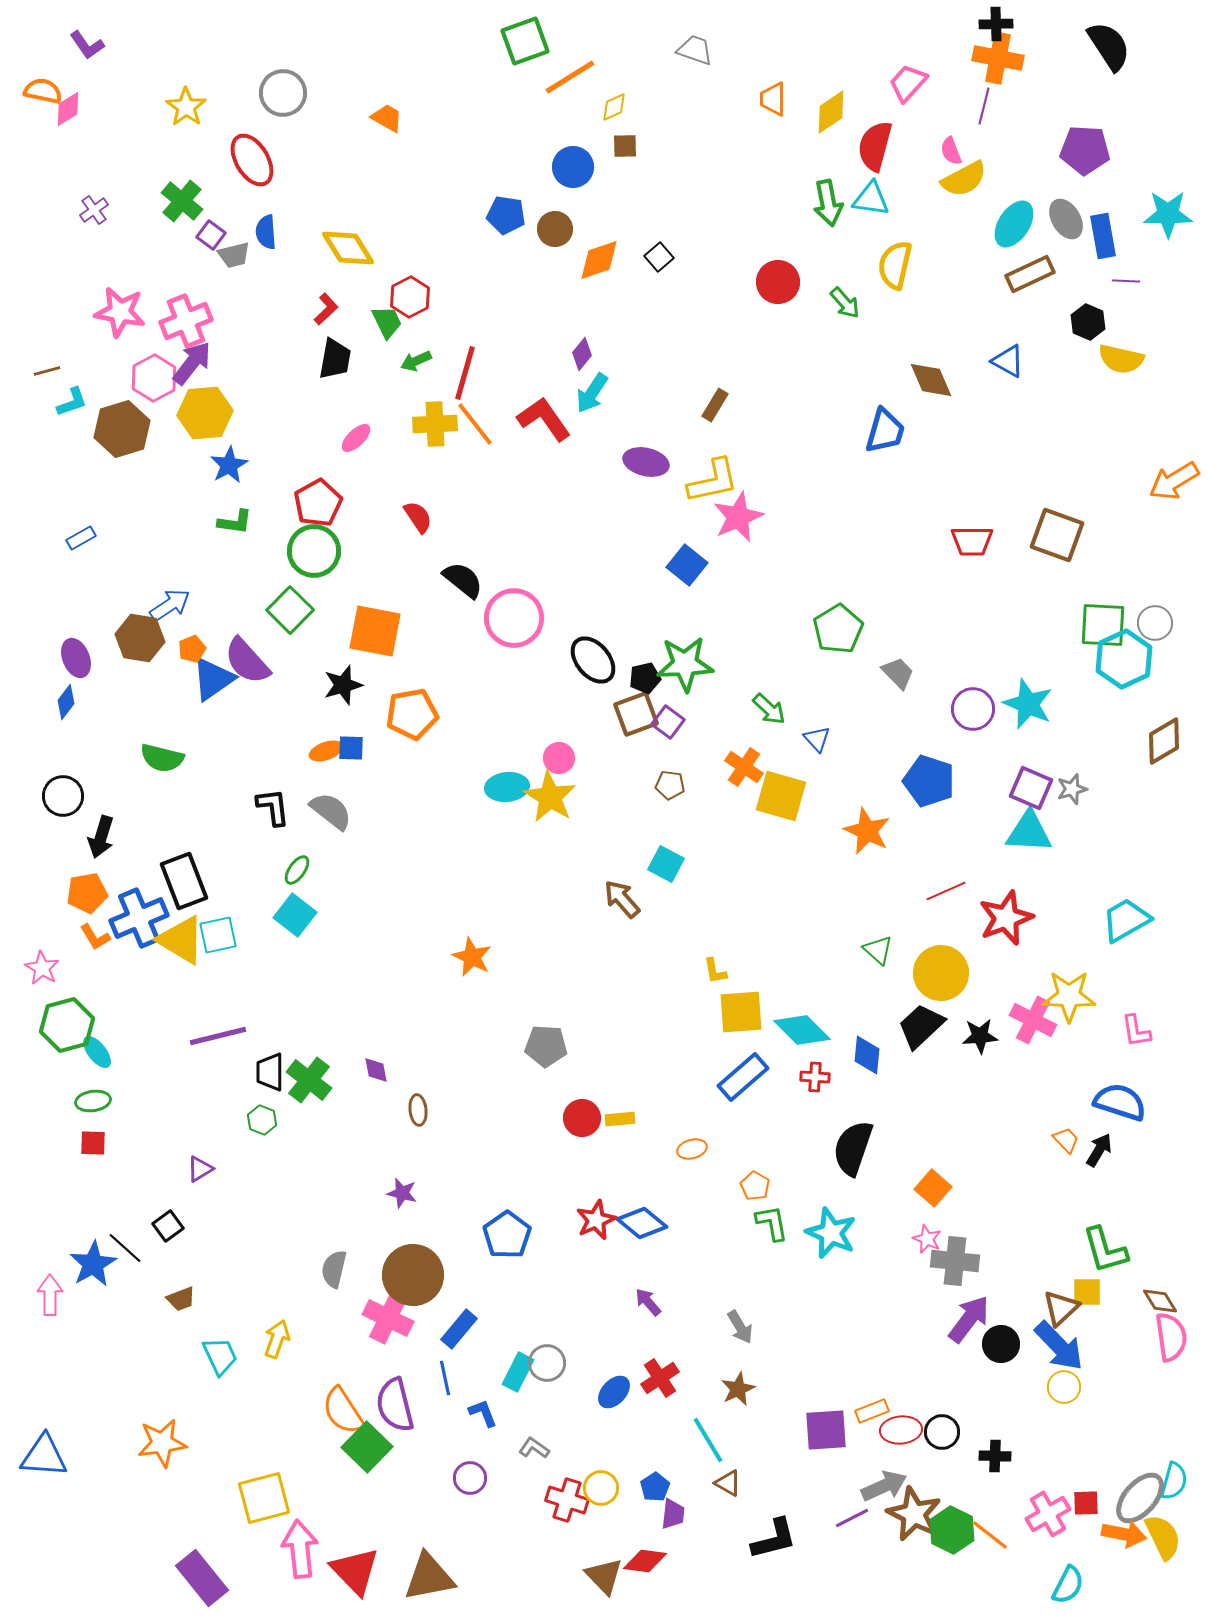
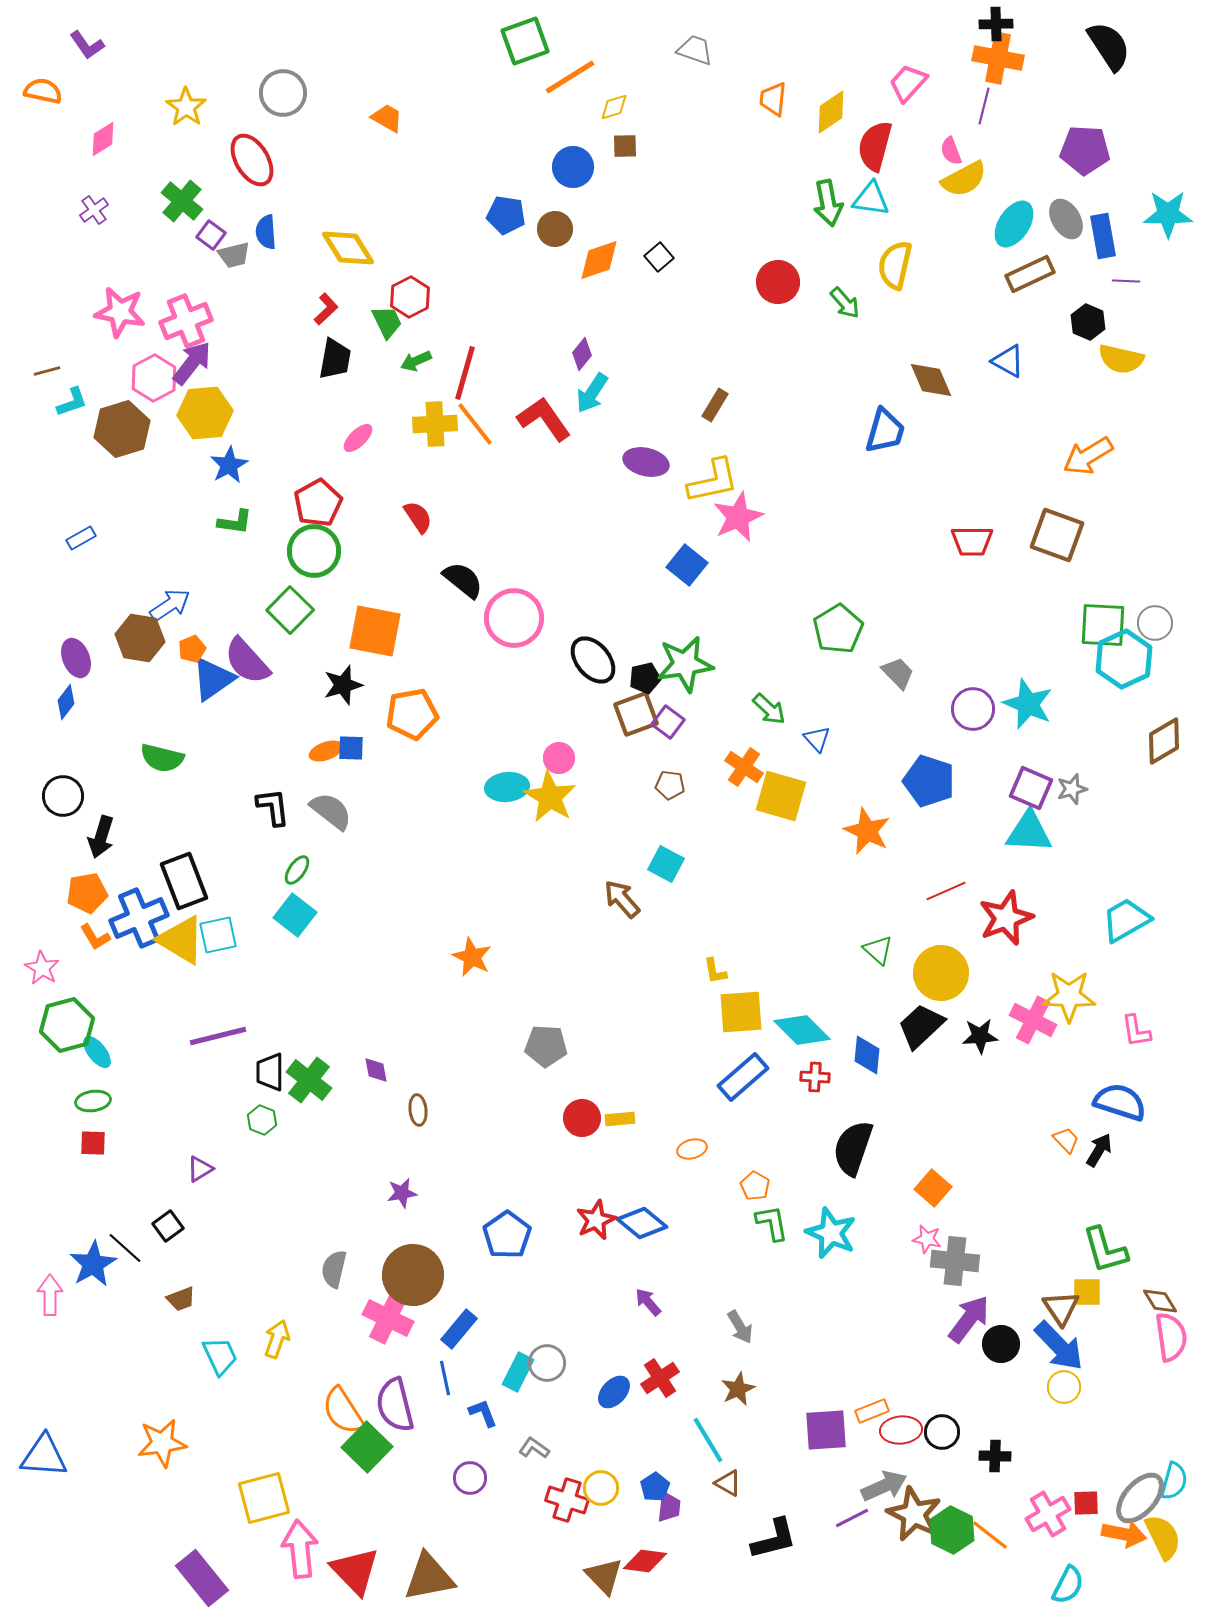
orange trapezoid at (773, 99): rotated 6 degrees clockwise
yellow diamond at (614, 107): rotated 8 degrees clockwise
pink diamond at (68, 109): moved 35 px right, 30 px down
pink ellipse at (356, 438): moved 2 px right
orange arrow at (1174, 481): moved 86 px left, 25 px up
green star at (685, 664): rotated 6 degrees counterclockwise
purple star at (402, 1193): rotated 24 degrees counterclockwise
pink star at (927, 1239): rotated 12 degrees counterclockwise
brown triangle at (1061, 1308): rotated 21 degrees counterclockwise
purple trapezoid at (673, 1514): moved 4 px left, 7 px up
